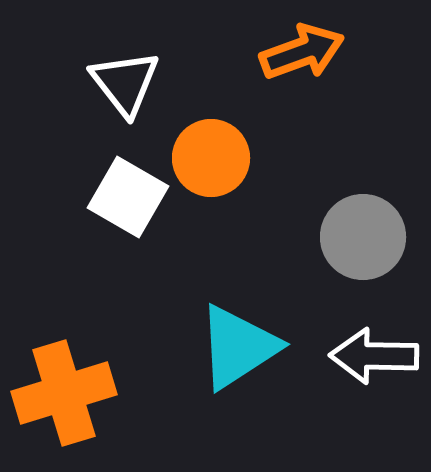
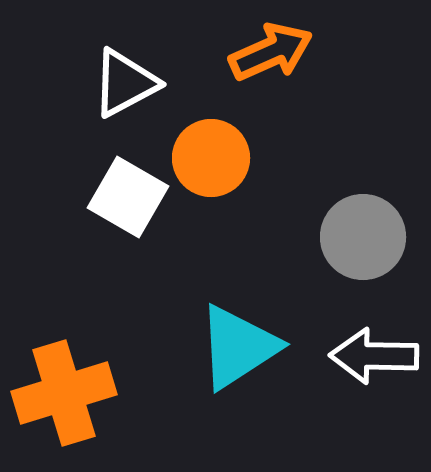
orange arrow: moved 31 px left; rotated 4 degrees counterclockwise
white triangle: rotated 40 degrees clockwise
